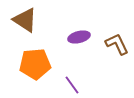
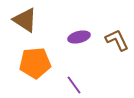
brown L-shape: moved 4 px up
orange pentagon: moved 1 px up
purple line: moved 2 px right
